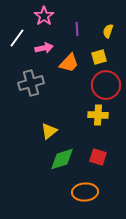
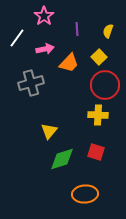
pink arrow: moved 1 px right, 1 px down
yellow square: rotated 28 degrees counterclockwise
red circle: moved 1 px left
yellow triangle: rotated 12 degrees counterclockwise
red square: moved 2 px left, 5 px up
orange ellipse: moved 2 px down
